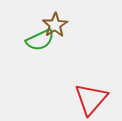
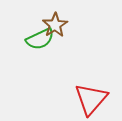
green semicircle: moved 1 px up
